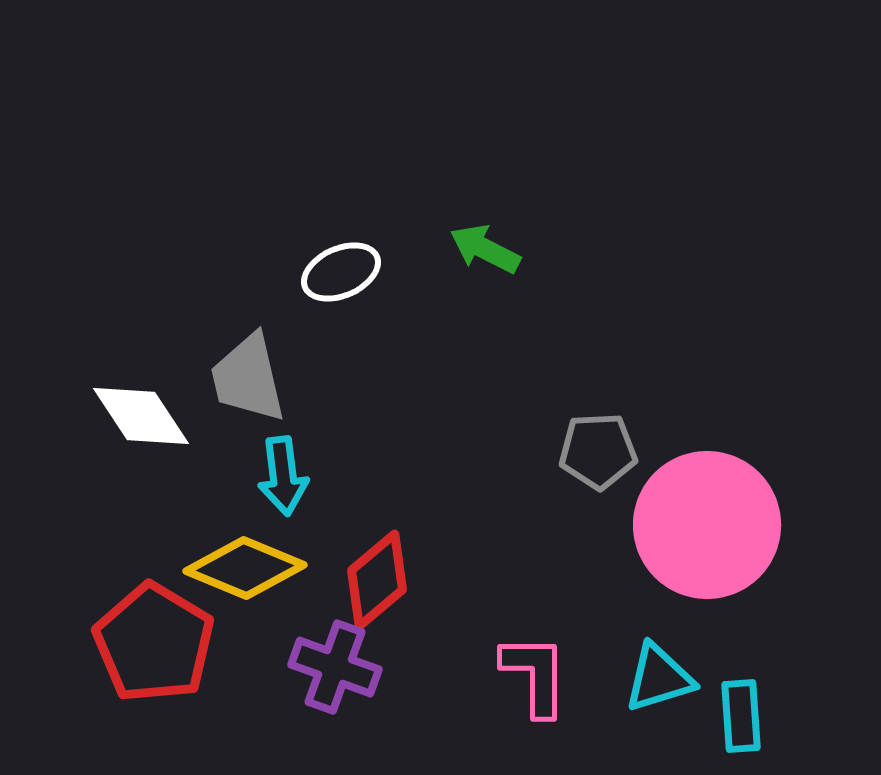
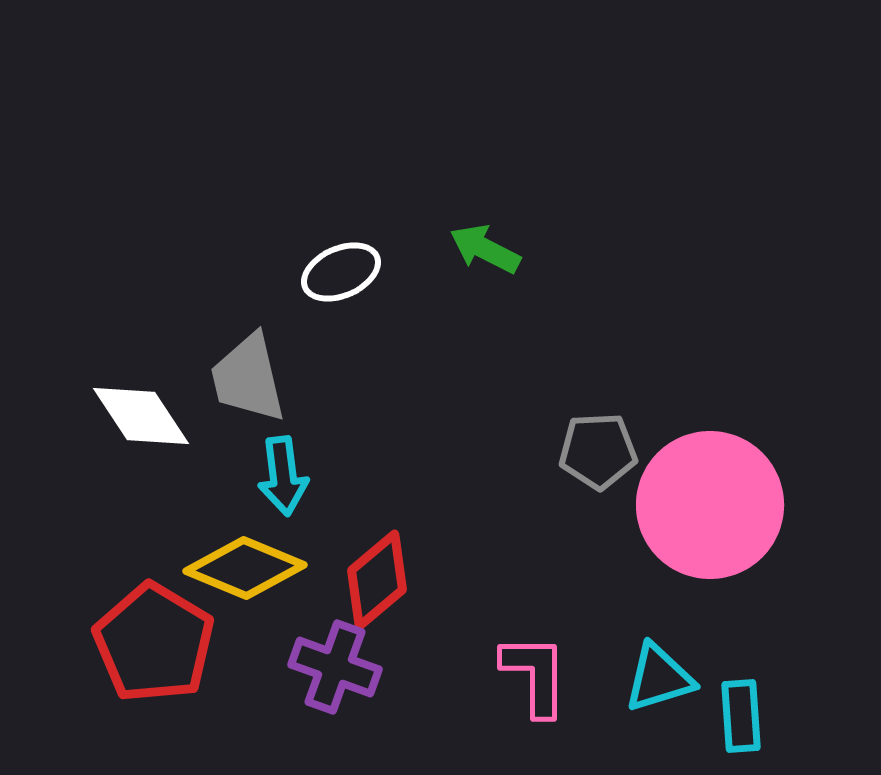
pink circle: moved 3 px right, 20 px up
